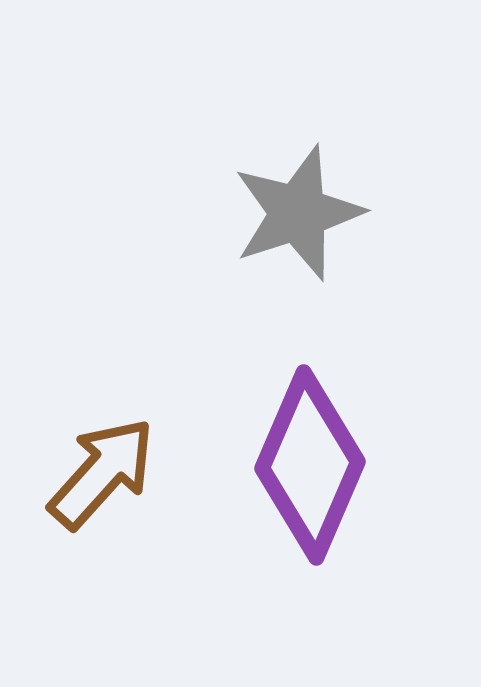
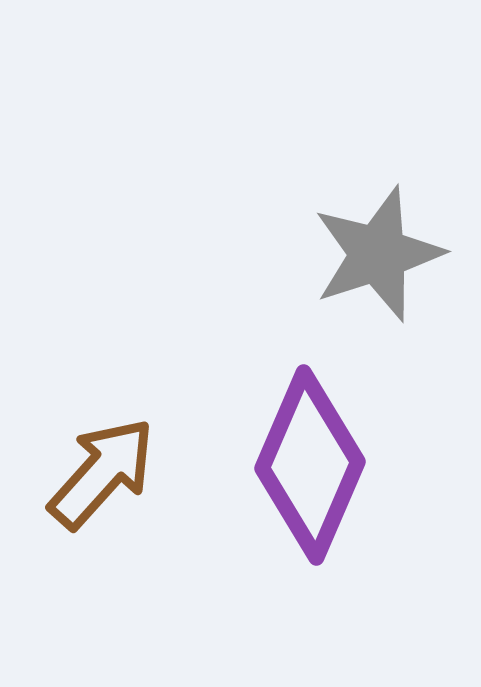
gray star: moved 80 px right, 41 px down
